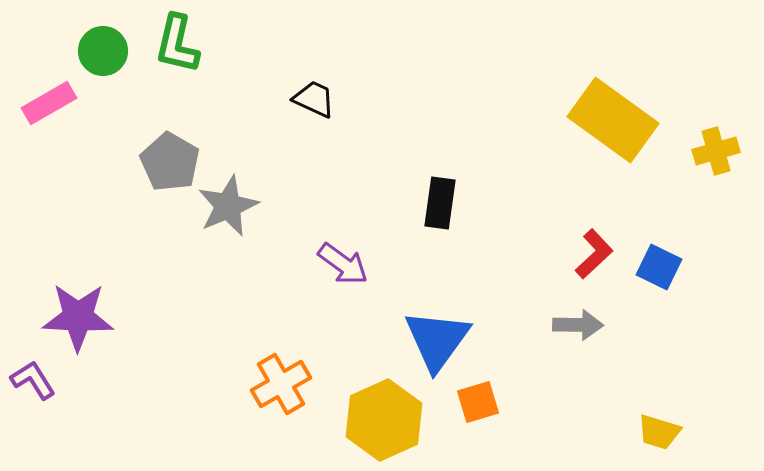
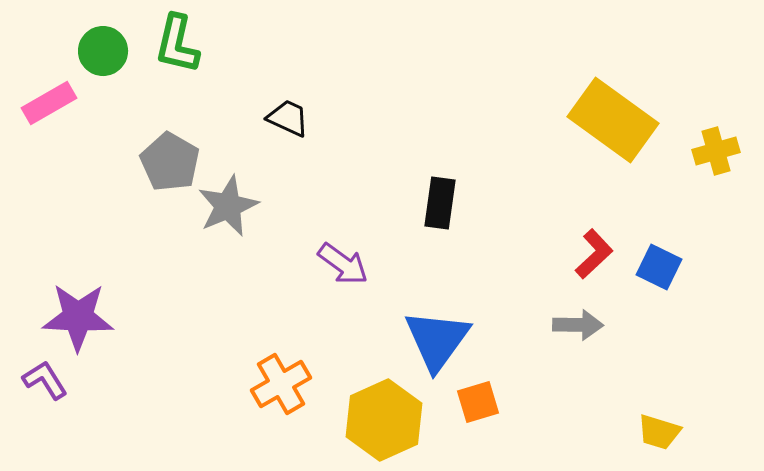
black trapezoid: moved 26 px left, 19 px down
purple L-shape: moved 12 px right
